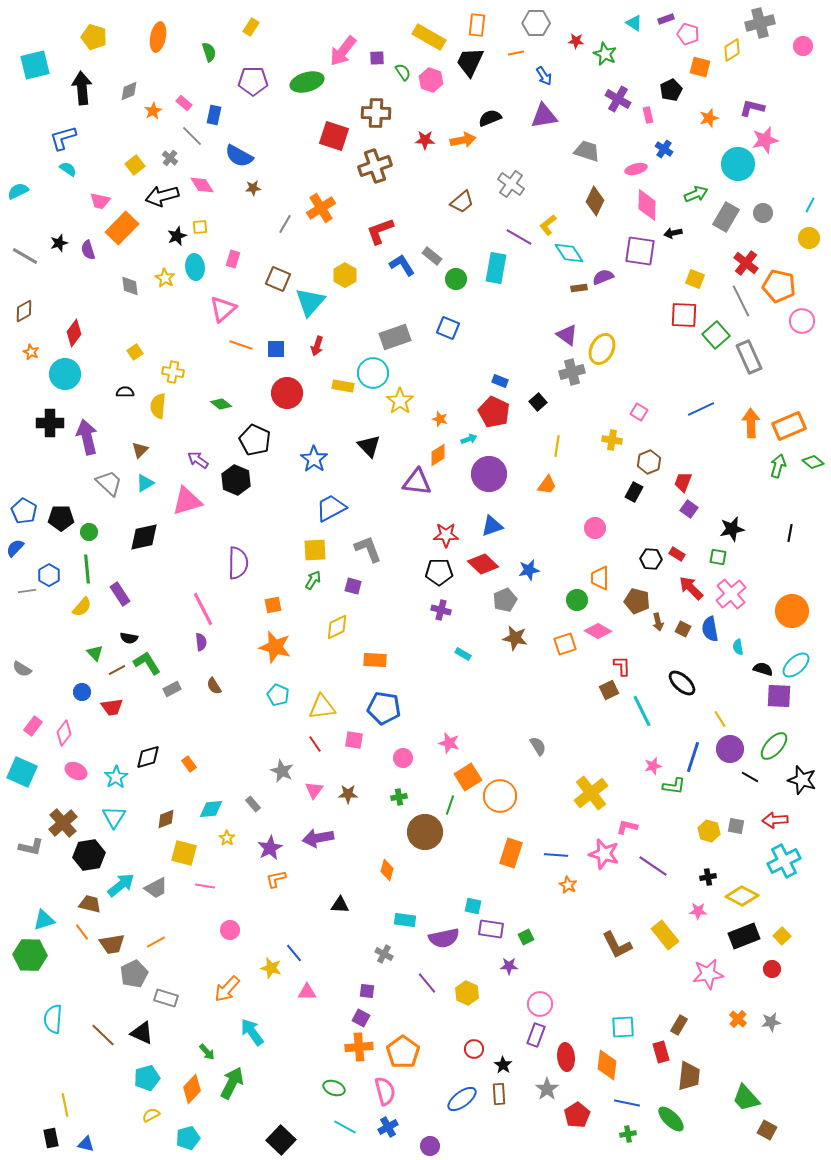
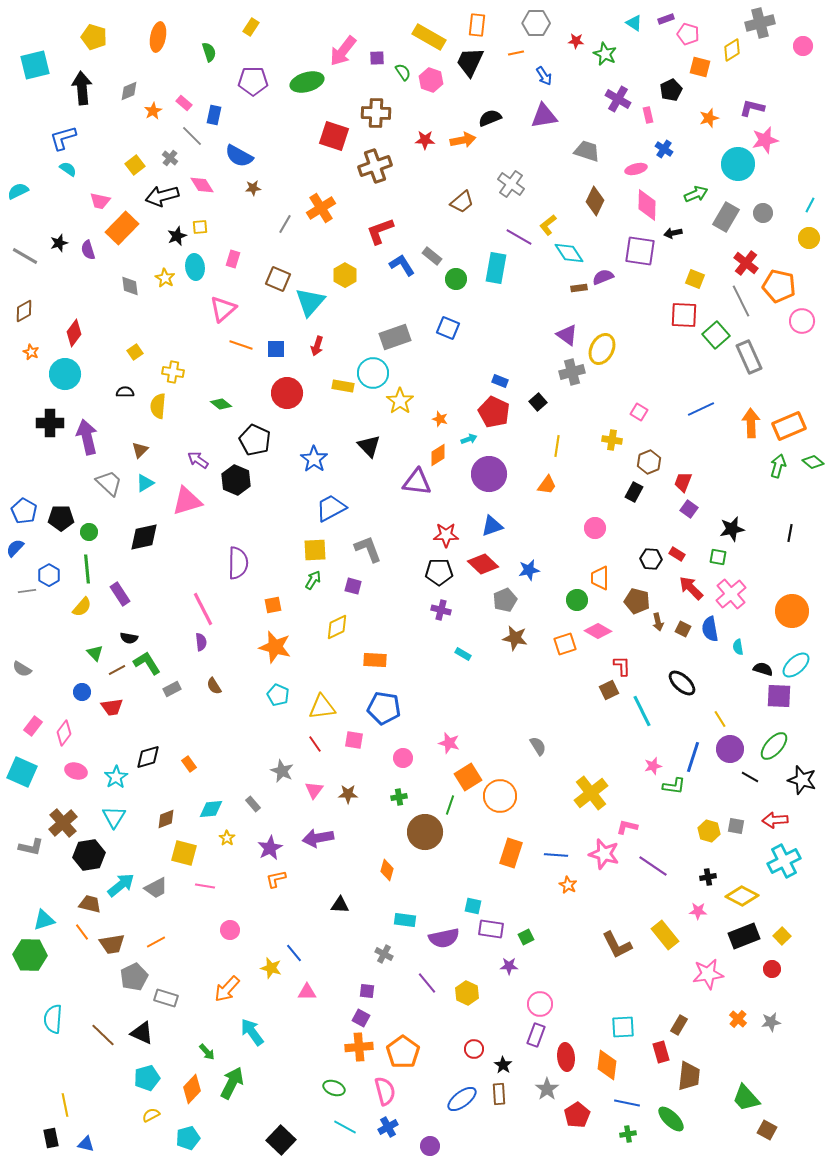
pink ellipse at (76, 771): rotated 10 degrees counterclockwise
gray pentagon at (134, 974): moved 3 px down
